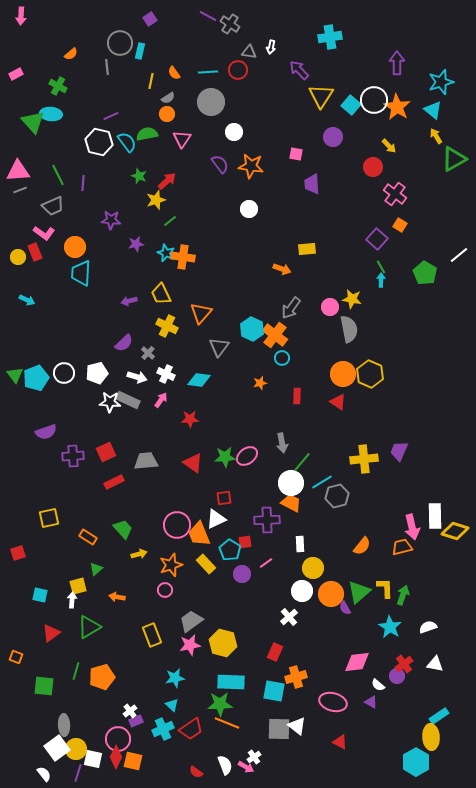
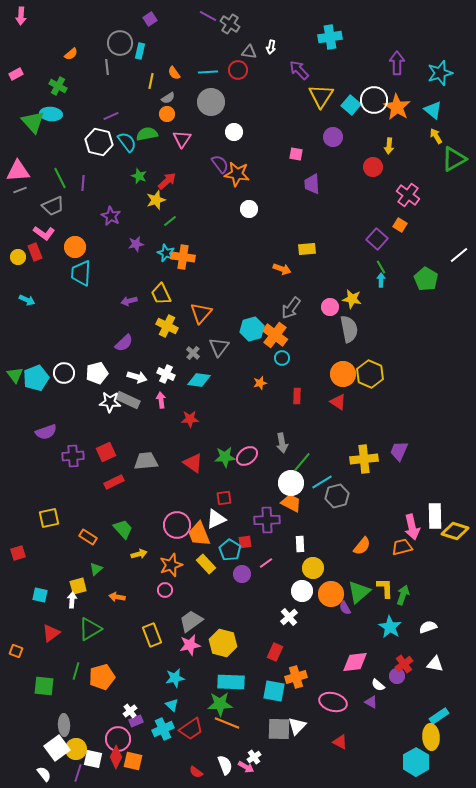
cyan star at (441, 82): moved 1 px left, 9 px up
yellow arrow at (389, 146): rotated 49 degrees clockwise
orange star at (251, 166): moved 14 px left, 8 px down
green line at (58, 175): moved 2 px right, 3 px down
pink cross at (395, 194): moved 13 px right, 1 px down
purple star at (111, 220): moved 4 px up; rotated 24 degrees clockwise
green pentagon at (425, 273): moved 1 px right, 6 px down
cyan hexagon at (252, 329): rotated 20 degrees clockwise
gray cross at (148, 353): moved 45 px right
pink arrow at (161, 400): rotated 42 degrees counterclockwise
green triangle at (89, 627): moved 1 px right, 2 px down
orange square at (16, 657): moved 6 px up
pink diamond at (357, 662): moved 2 px left
white triangle at (297, 726): rotated 36 degrees clockwise
